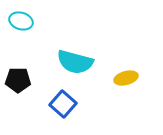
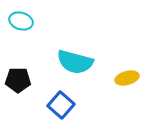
yellow ellipse: moved 1 px right
blue square: moved 2 px left, 1 px down
